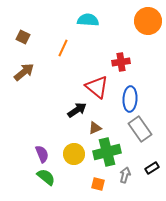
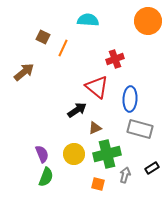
brown square: moved 20 px right
red cross: moved 6 px left, 3 px up; rotated 12 degrees counterclockwise
gray rectangle: rotated 40 degrees counterclockwise
green cross: moved 2 px down
green semicircle: rotated 72 degrees clockwise
